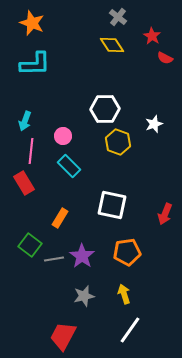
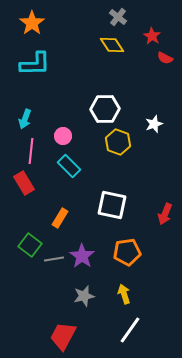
orange star: rotated 15 degrees clockwise
cyan arrow: moved 2 px up
